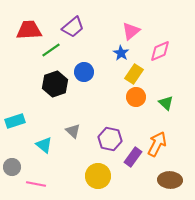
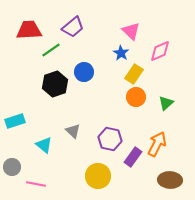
pink triangle: rotated 36 degrees counterclockwise
green triangle: rotated 35 degrees clockwise
